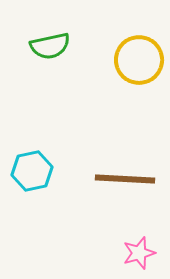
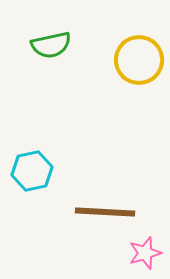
green semicircle: moved 1 px right, 1 px up
brown line: moved 20 px left, 33 px down
pink star: moved 6 px right
